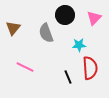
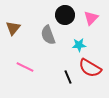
pink triangle: moved 3 px left
gray semicircle: moved 2 px right, 2 px down
red semicircle: rotated 125 degrees clockwise
